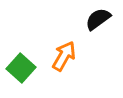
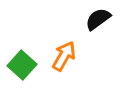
green square: moved 1 px right, 3 px up
